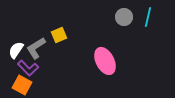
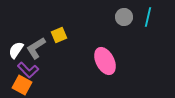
purple L-shape: moved 2 px down
